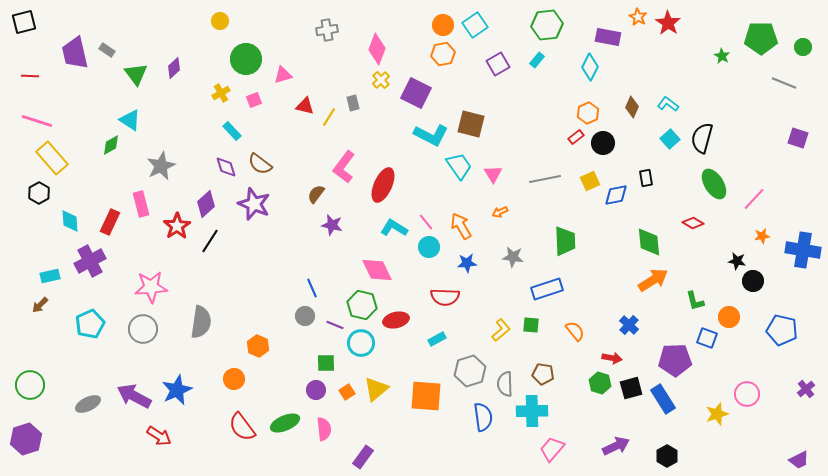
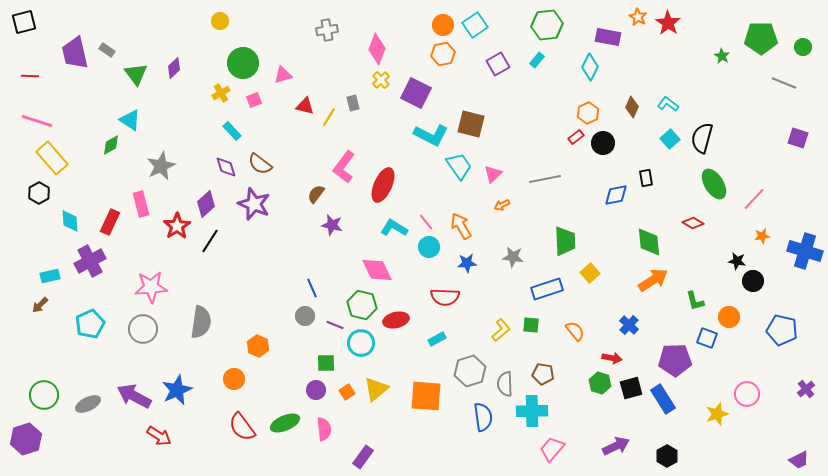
green circle at (246, 59): moved 3 px left, 4 px down
pink triangle at (493, 174): rotated 18 degrees clockwise
yellow square at (590, 181): moved 92 px down; rotated 18 degrees counterclockwise
orange arrow at (500, 212): moved 2 px right, 7 px up
blue cross at (803, 250): moved 2 px right, 1 px down; rotated 8 degrees clockwise
green circle at (30, 385): moved 14 px right, 10 px down
